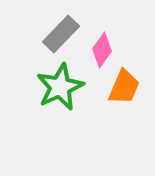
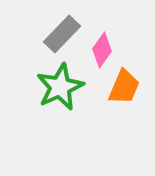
gray rectangle: moved 1 px right
